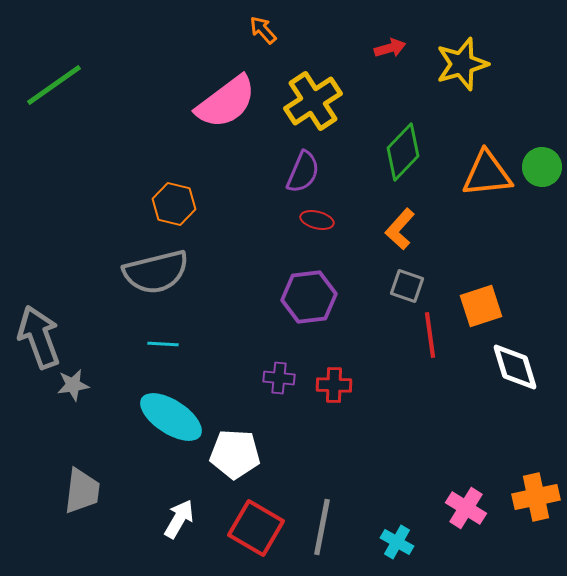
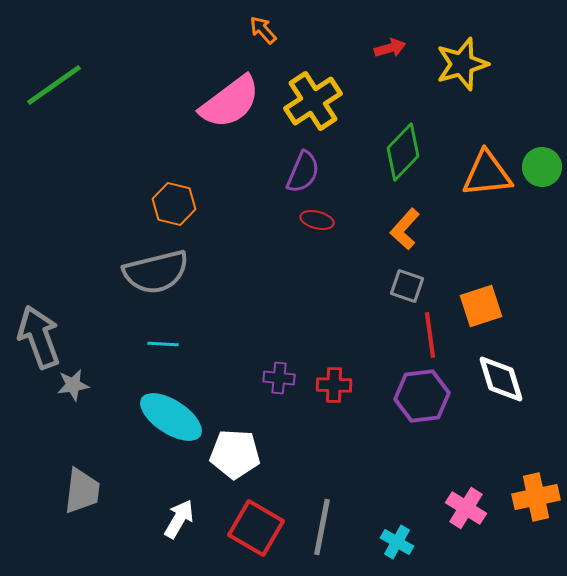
pink semicircle: moved 4 px right
orange L-shape: moved 5 px right
purple hexagon: moved 113 px right, 99 px down
white diamond: moved 14 px left, 12 px down
